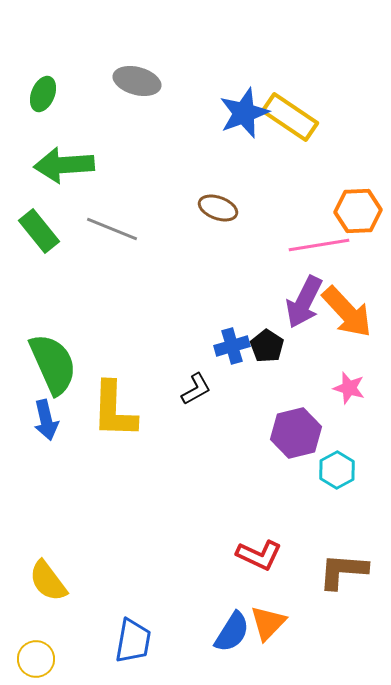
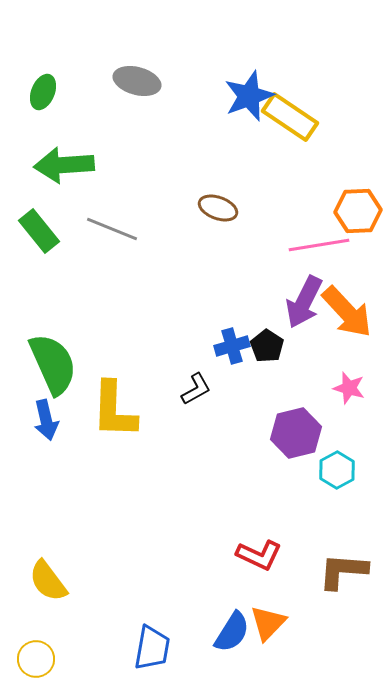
green ellipse: moved 2 px up
blue star: moved 5 px right, 17 px up
blue trapezoid: moved 19 px right, 7 px down
